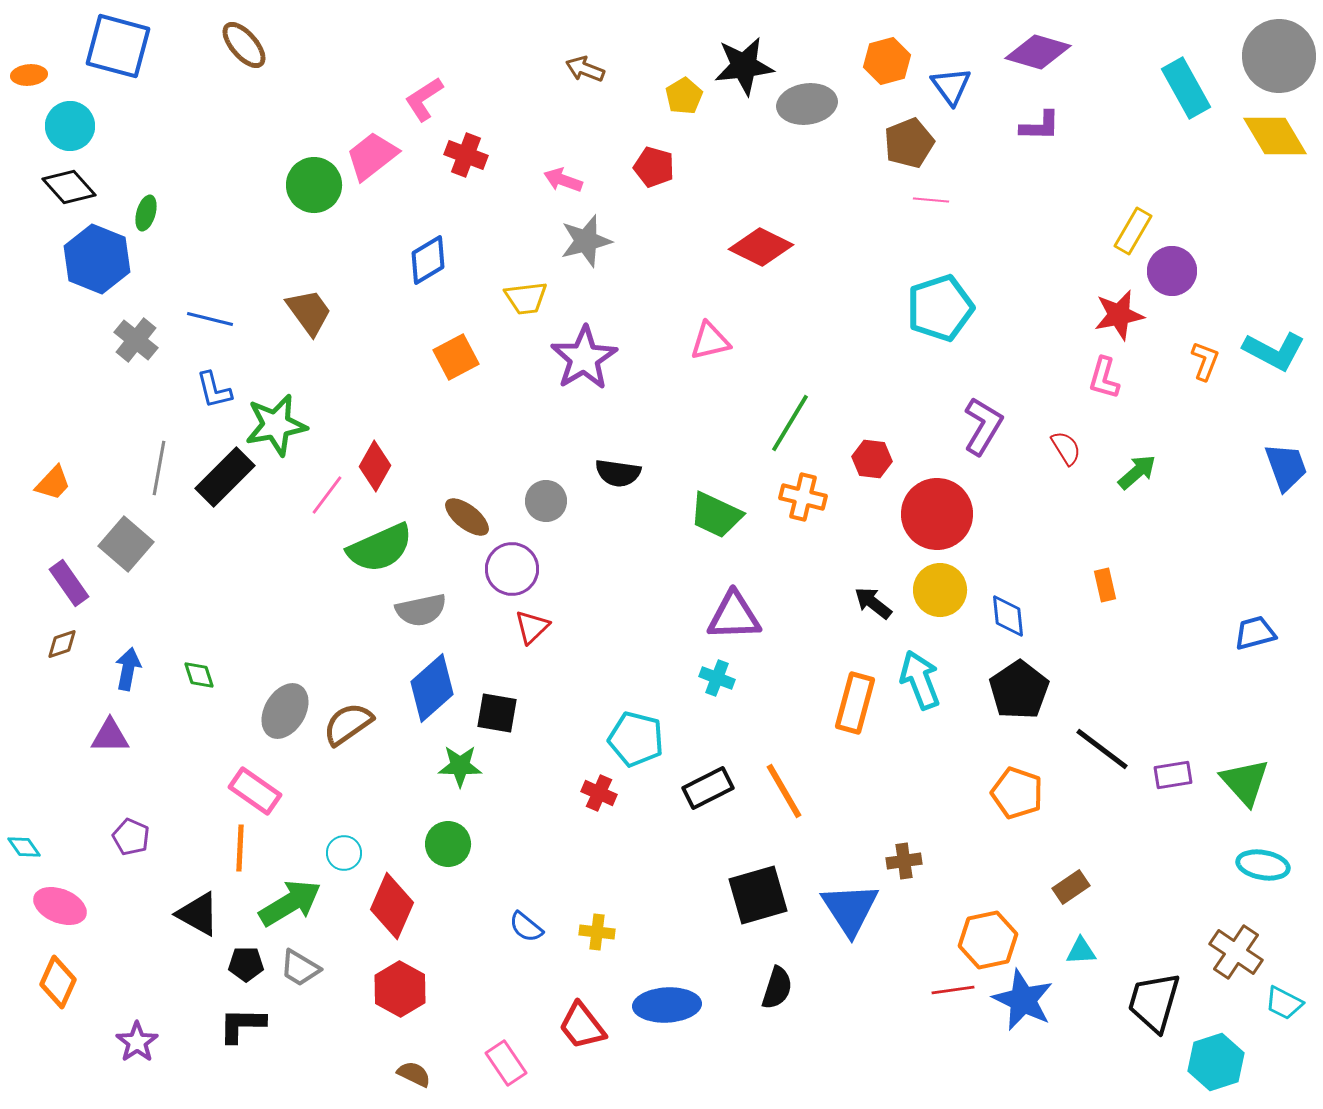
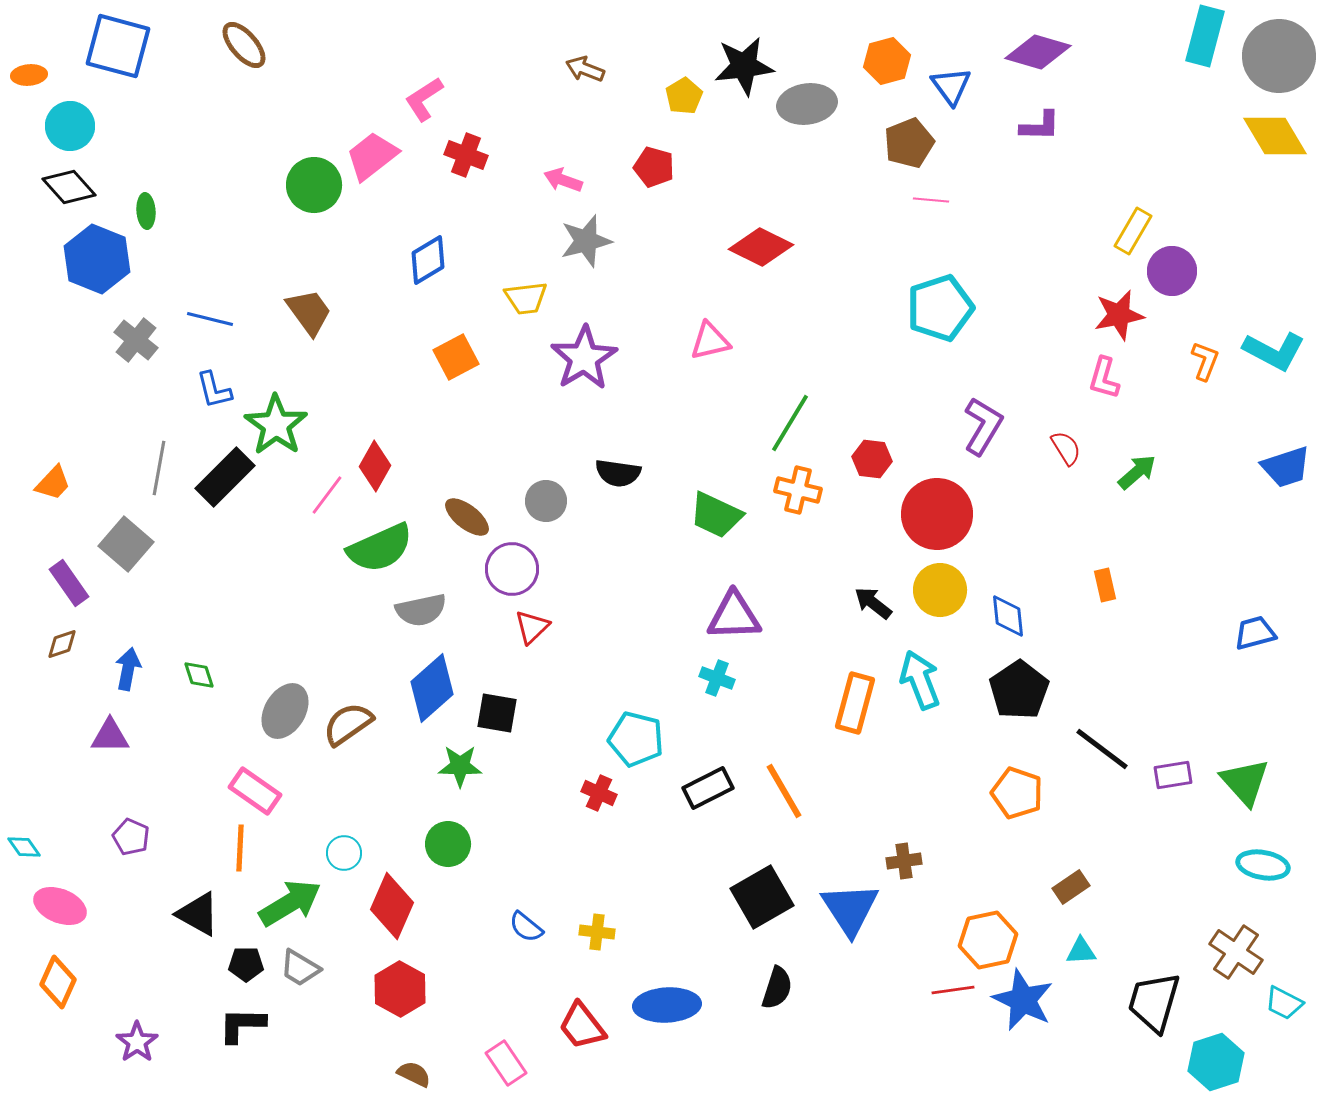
cyan rectangle at (1186, 88): moved 19 px right, 52 px up; rotated 44 degrees clockwise
green ellipse at (146, 213): moved 2 px up; rotated 20 degrees counterclockwise
green star at (276, 425): rotated 26 degrees counterclockwise
blue trapezoid at (1286, 467): rotated 92 degrees clockwise
orange cross at (803, 497): moved 5 px left, 7 px up
black square at (758, 895): moved 4 px right, 2 px down; rotated 14 degrees counterclockwise
